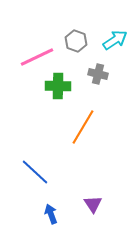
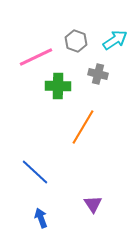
pink line: moved 1 px left
blue arrow: moved 10 px left, 4 px down
